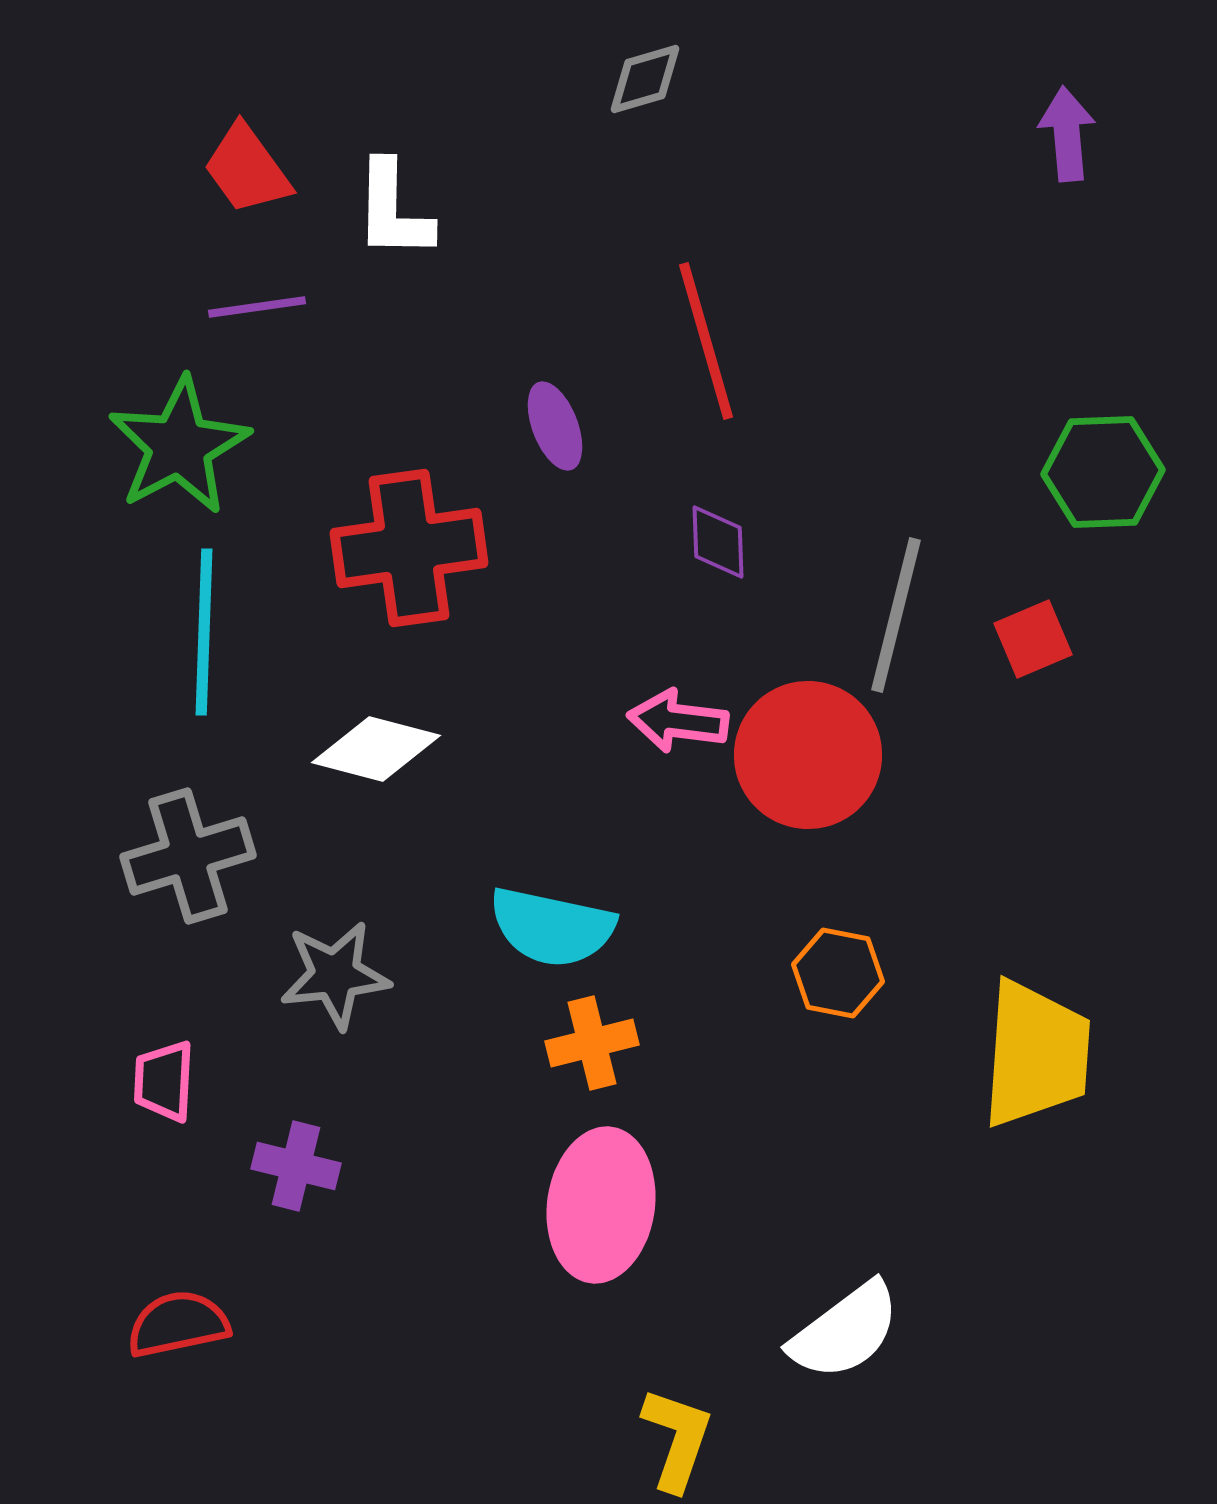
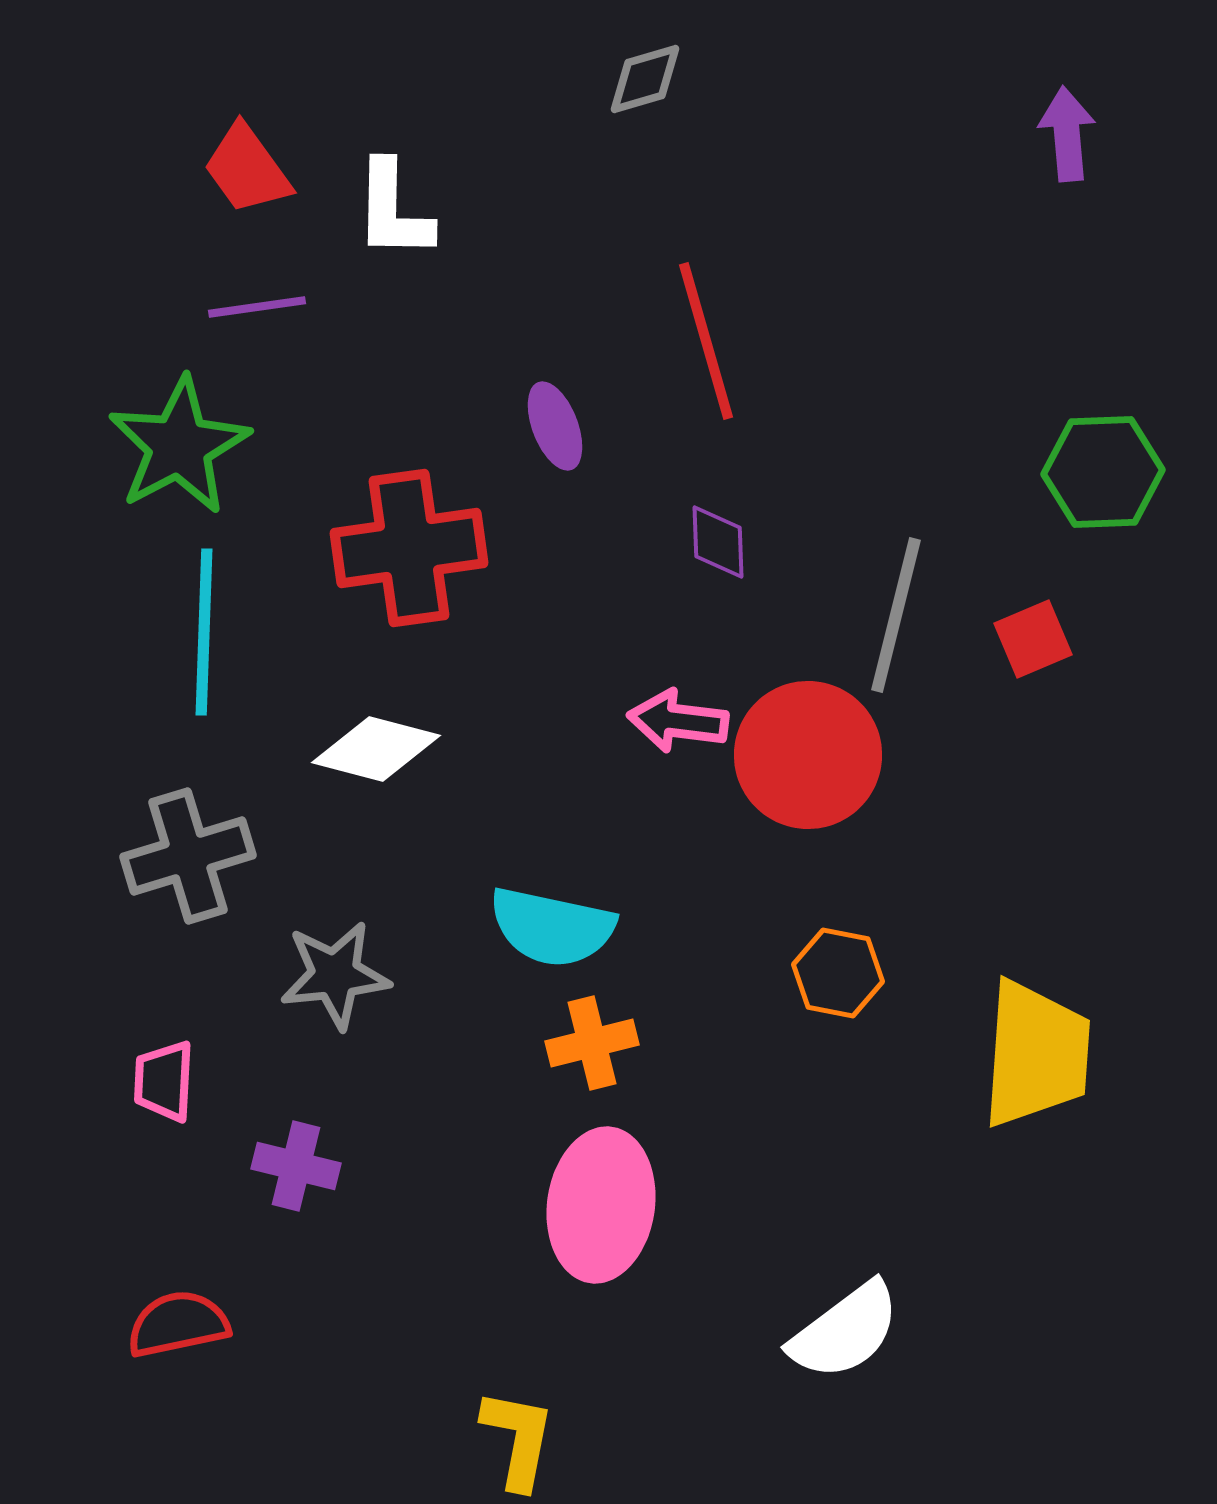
yellow L-shape: moved 159 px left; rotated 8 degrees counterclockwise
